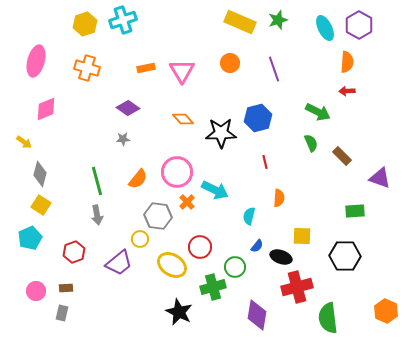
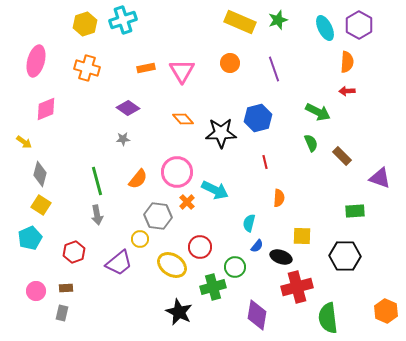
cyan semicircle at (249, 216): moved 7 px down
